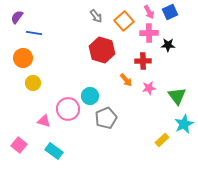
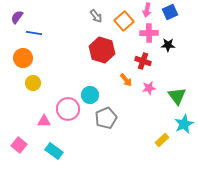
pink arrow: moved 2 px left, 2 px up; rotated 40 degrees clockwise
red cross: rotated 21 degrees clockwise
cyan circle: moved 1 px up
pink triangle: rotated 16 degrees counterclockwise
